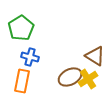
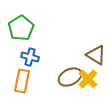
brown triangle: moved 1 px right, 1 px up
yellow cross: rotated 12 degrees counterclockwise
